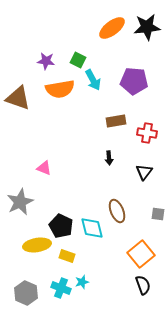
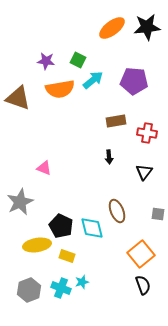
cyan arrow: rotated 100 degrees counterclockwise
black arrow: moved 1 px up
gray hexagon: moved 3 px right, 3 px up; rotated 15 degrees clockwise
